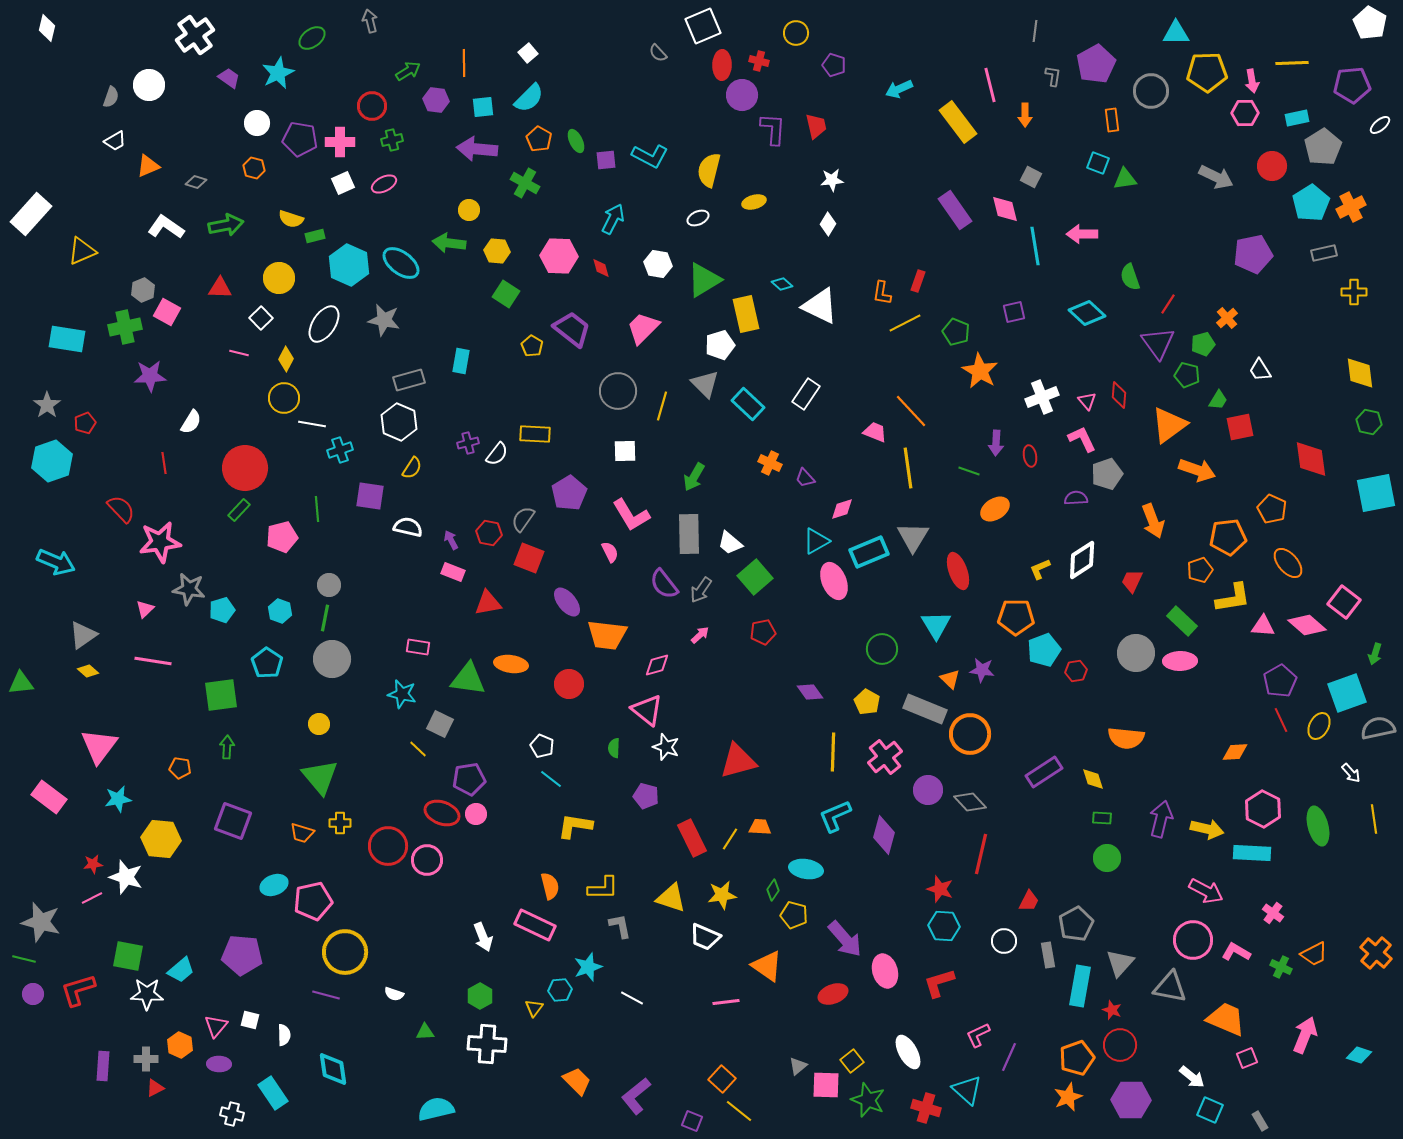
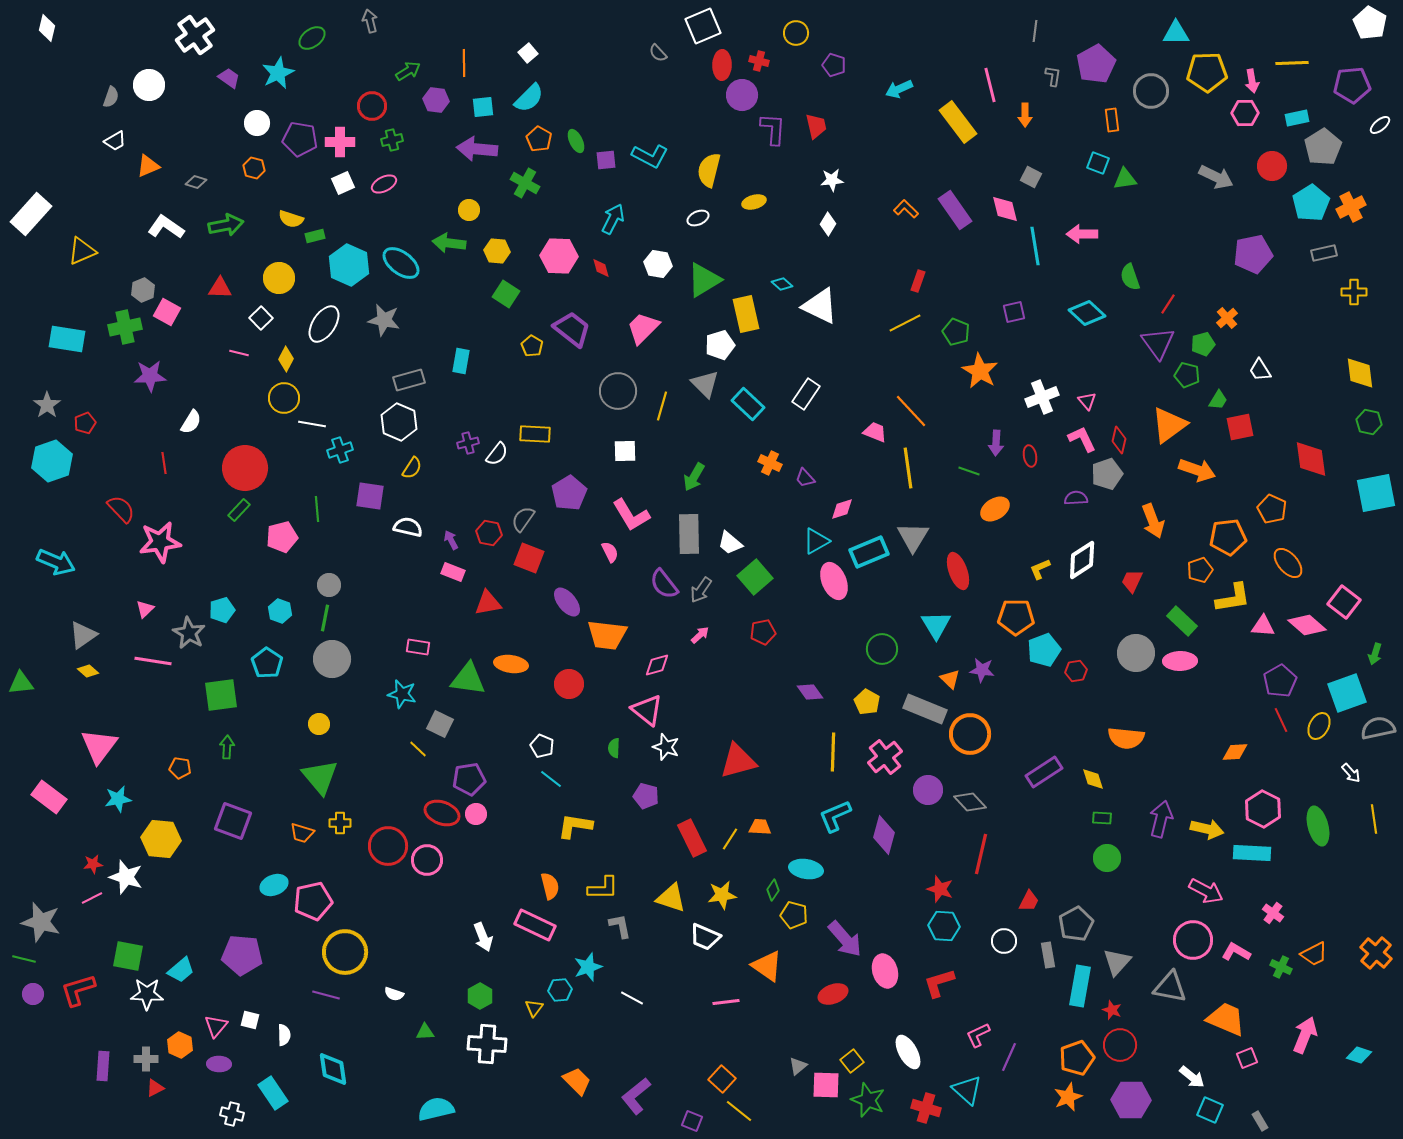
orange L-shape at (882, 293): moved 24 px right, 84 px up; rotated 125 degrees clockwise
red diamond at (1119, 395): moved 45 px down; rotated 8 degrees clockwise
gray star at (189, 589): moved 44 px down; rotated 20 degrees clockwise
gray triangle at (1120, 963): moved 3 px left, 1 px up
